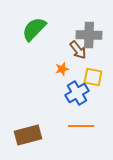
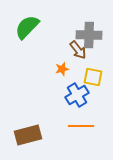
green semicircle: moved 7 px left, 2 px up
blue cross: moved 2 px down
